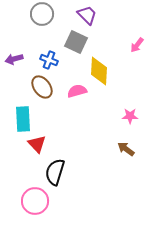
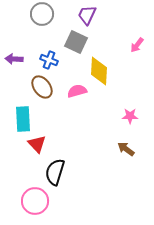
purple trapezoid: rotated 110 degrees counterclockwise
purple arrow: rotated 18 degrees clockwise
